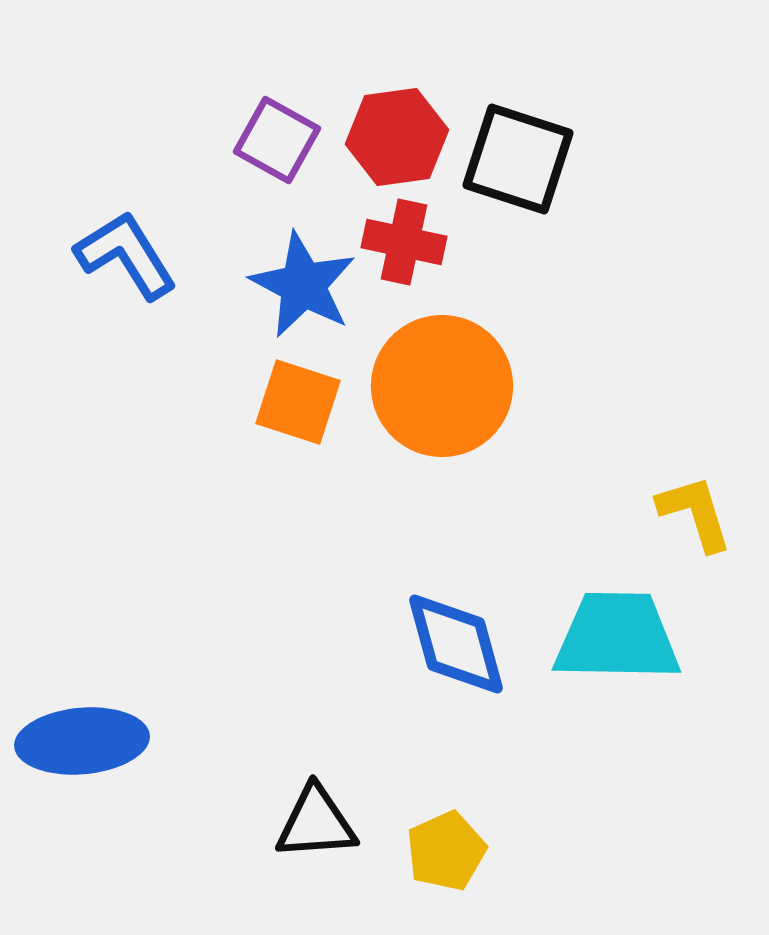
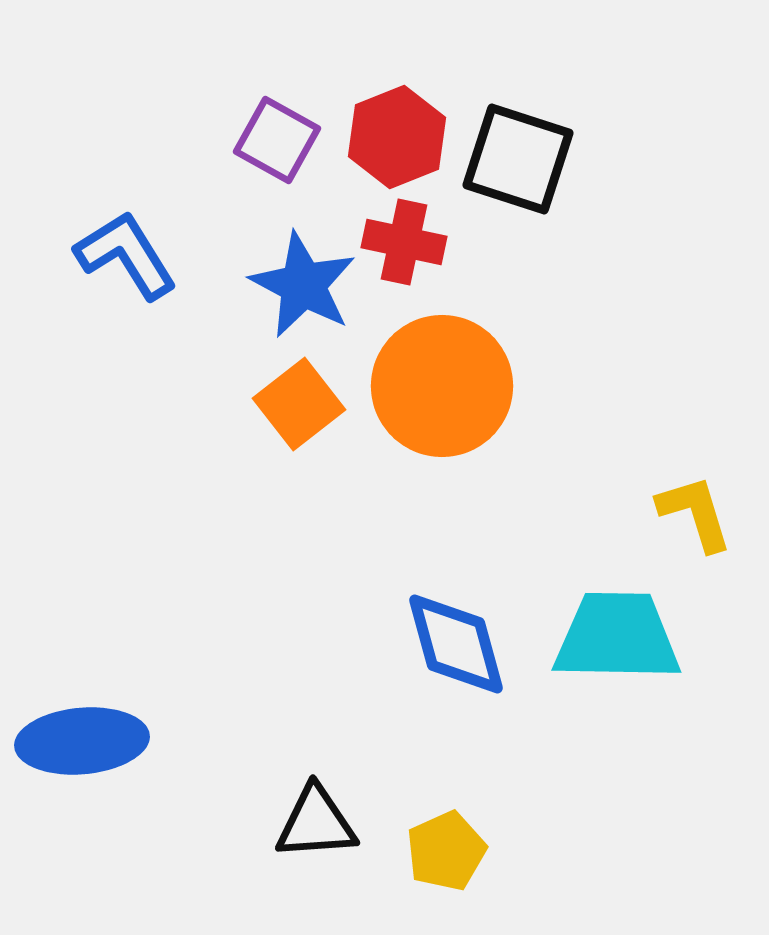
red hexagon: rotated 14 degrees counterclockwise
orange square: moved 1 px right, 2 px down; rotated 34 degrees clockwise
